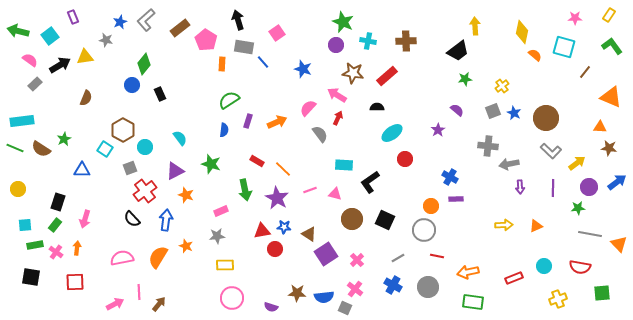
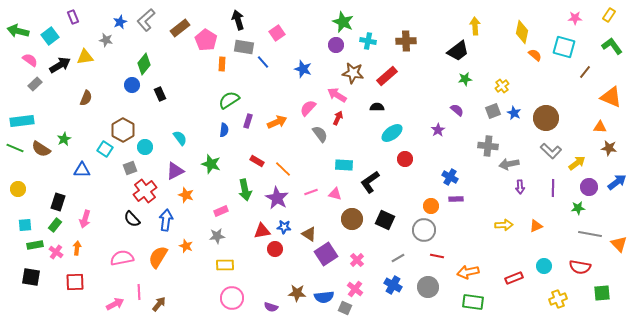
pink line at (310, 190): moved 1 px right, 2 px down
